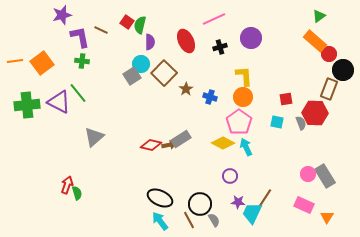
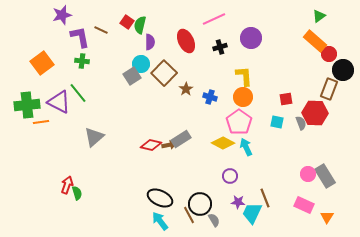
orange line at (15, 61): moved 26 px right, 61 px down
brown line at (265, 198): rotated 54 degrees counterclockwise
brown line at (189, 220): moved 5 px up
